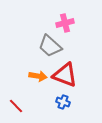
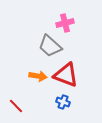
red triangle: moved 1 px right
